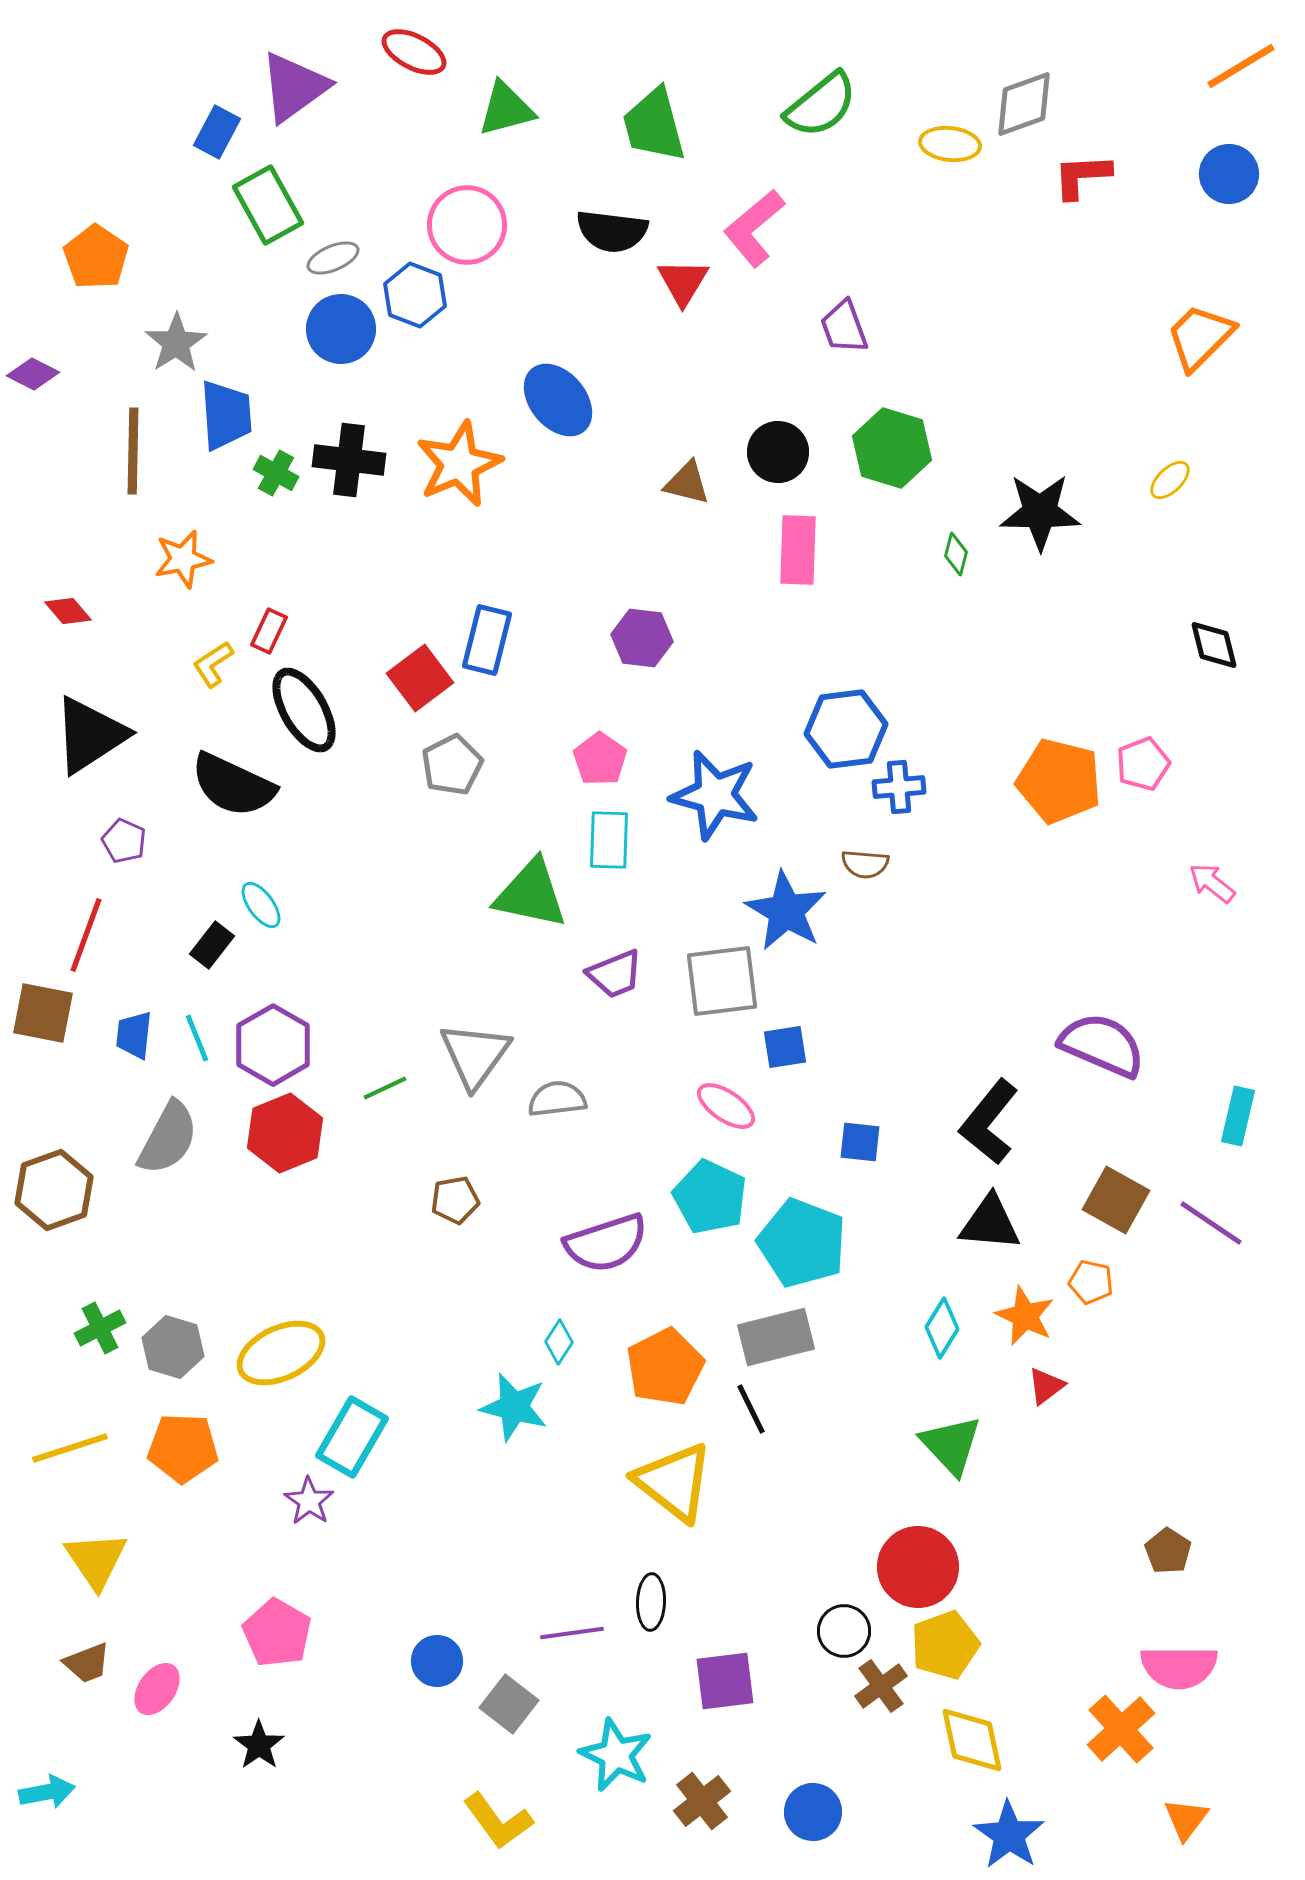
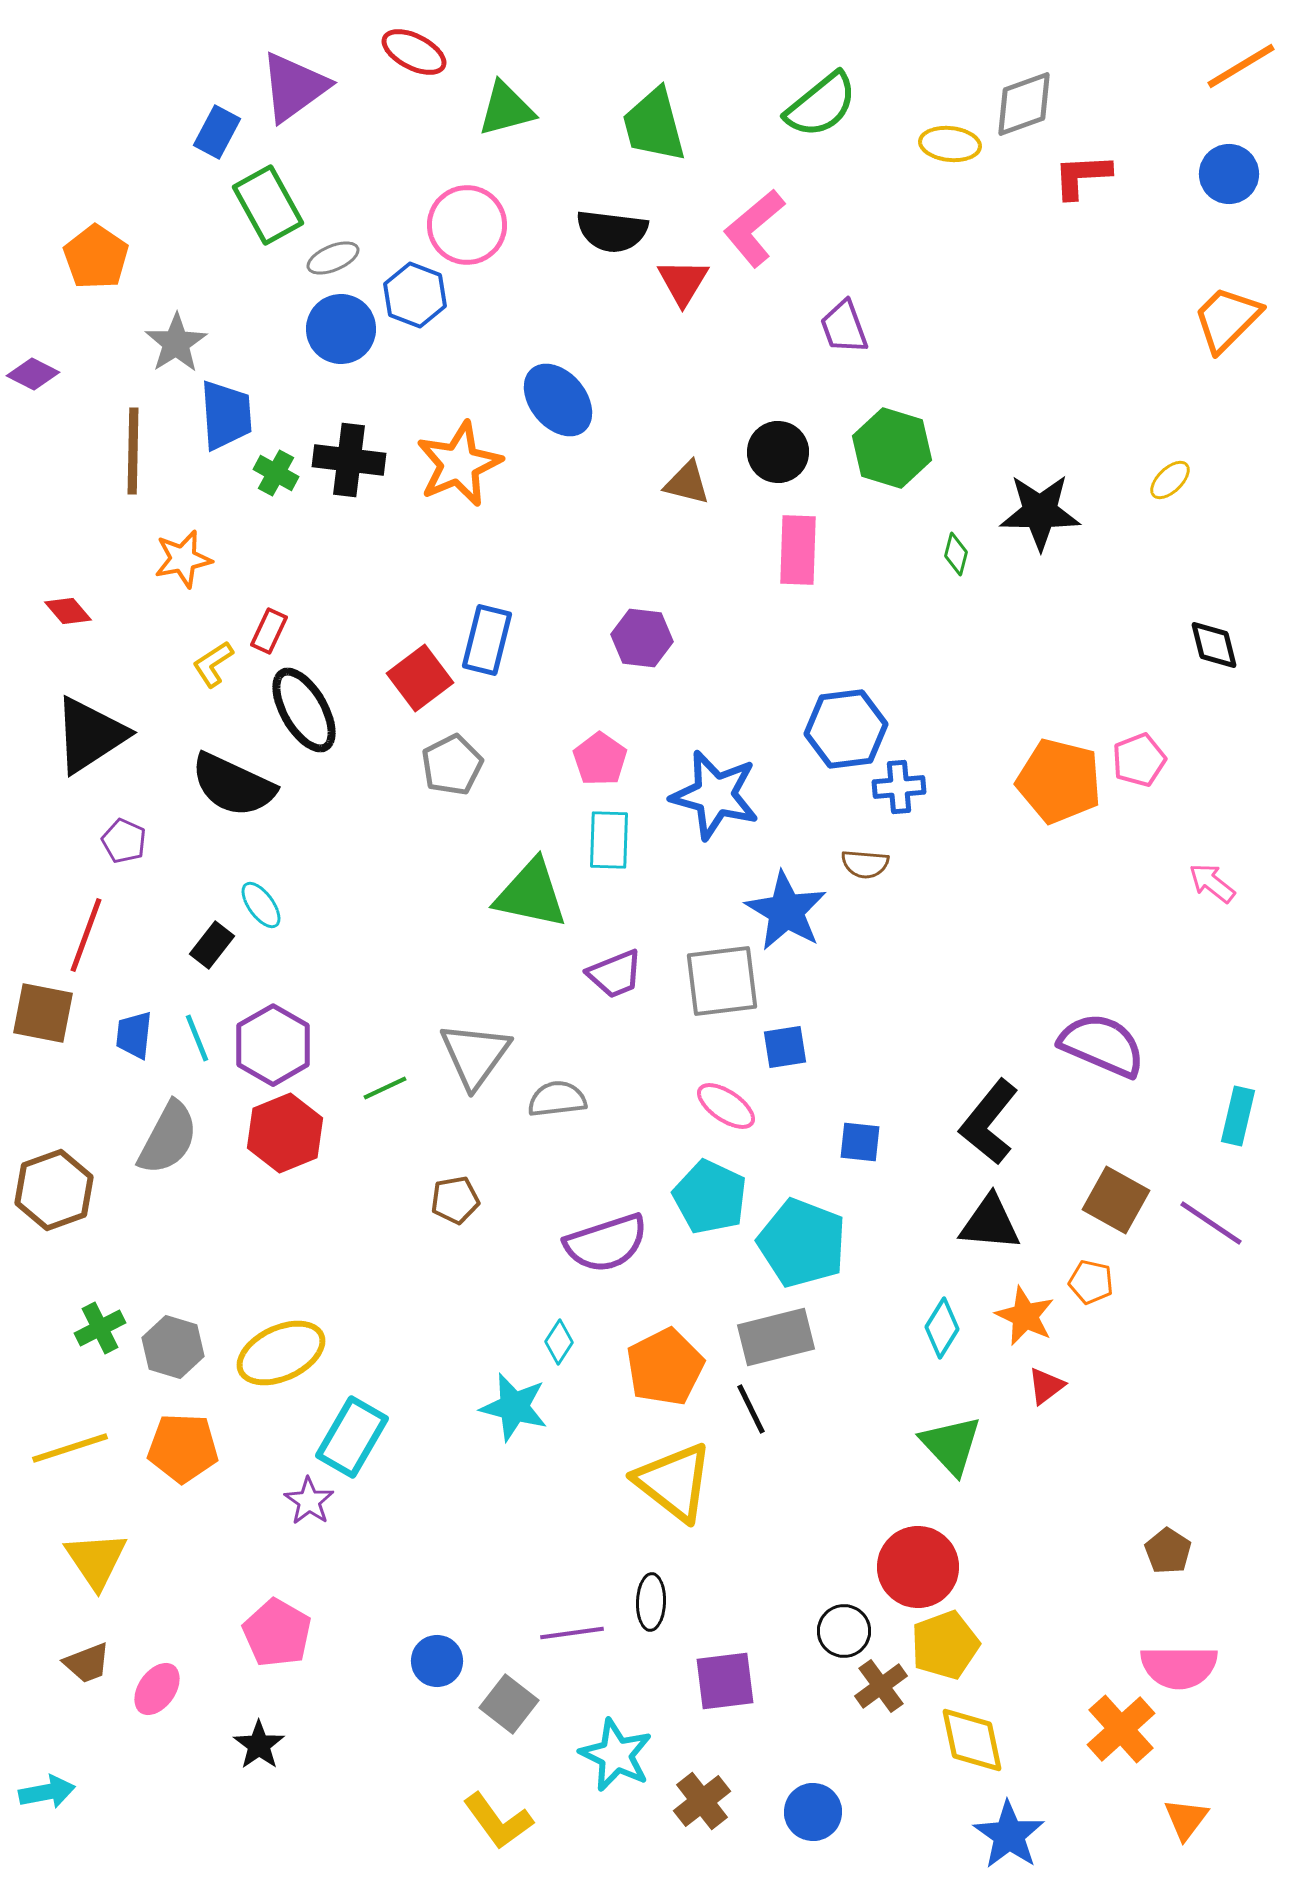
orange trapezoid at (1200, 337): moved 27 px right, 18 px up
pink pentagon at (1143, 764): moved 4 px left, 4 px up
